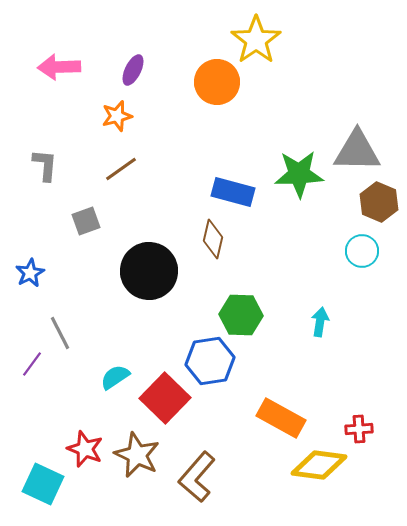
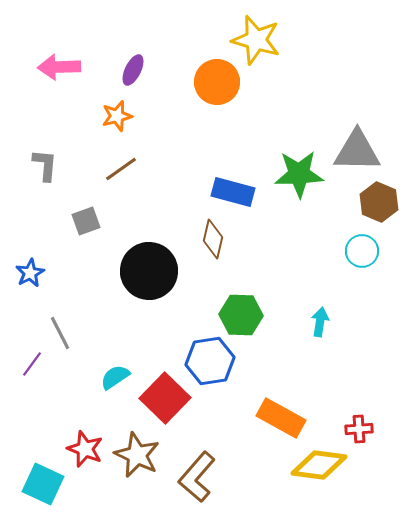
yellow star: rotated 21 degrees counterclockwise
